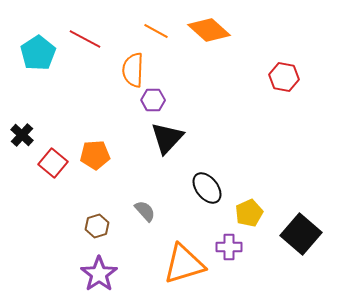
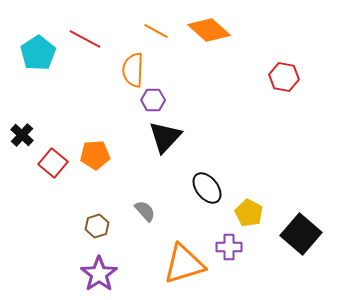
black triangle: moved 2 px left, 1 px up
yellow pentagon: rotated 20 degrees counterclockwise
